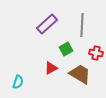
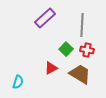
purple rectangle: moved 2 px left, 6 px up
green square: rotated 16 degrees counterclockwise
red cross: moved 9 px left, 3 px up
